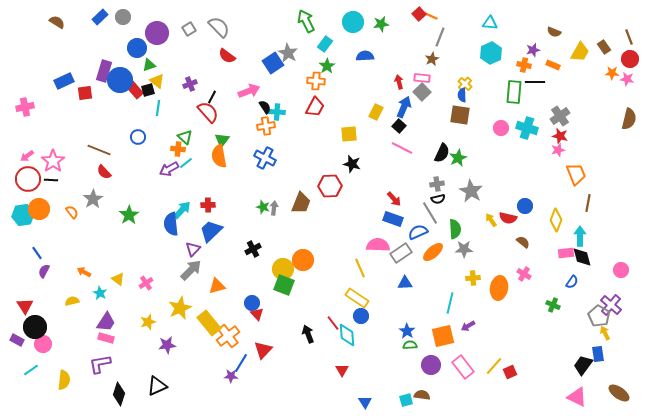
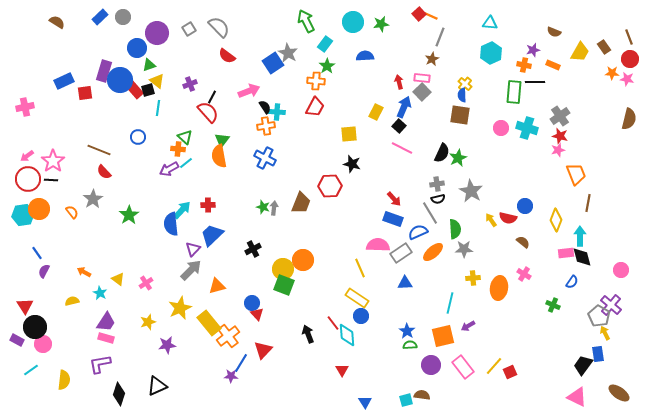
blue trapezoid at (211, 231): moved 1 px right, 4 px down
